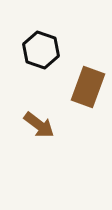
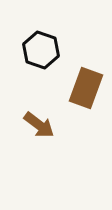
brown rectangle: moved 2 px left, 1 px down
